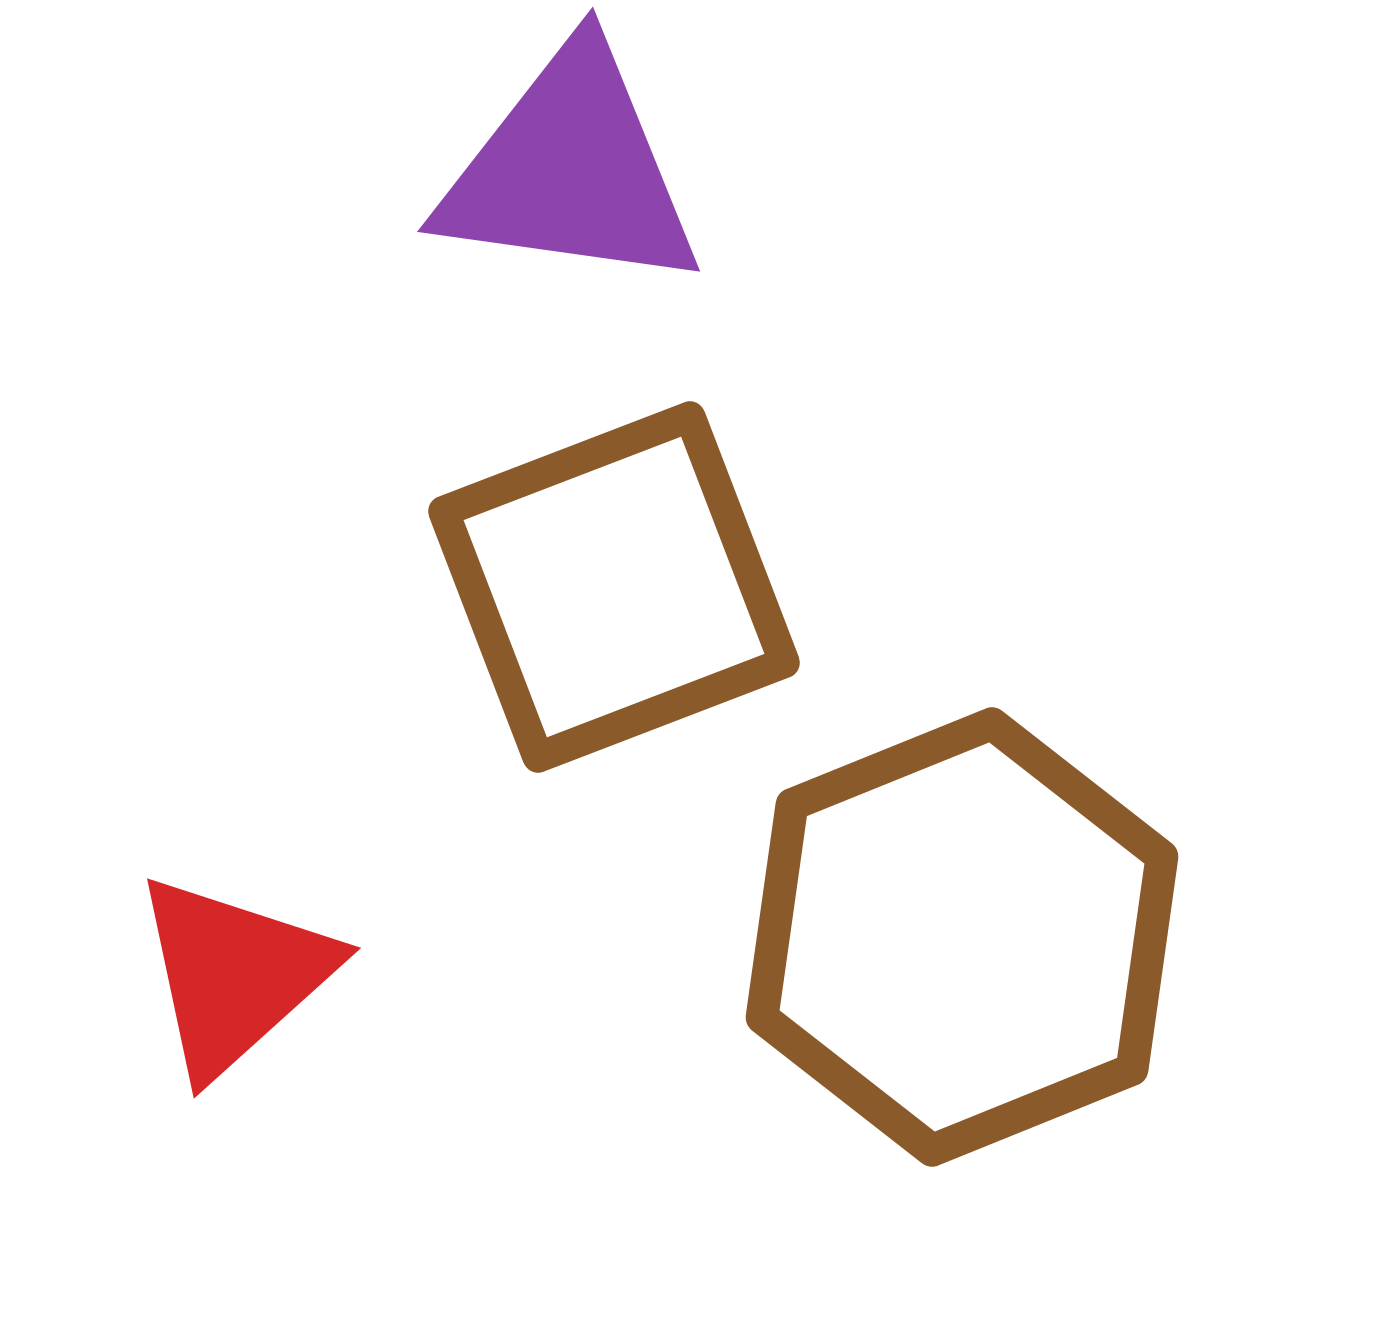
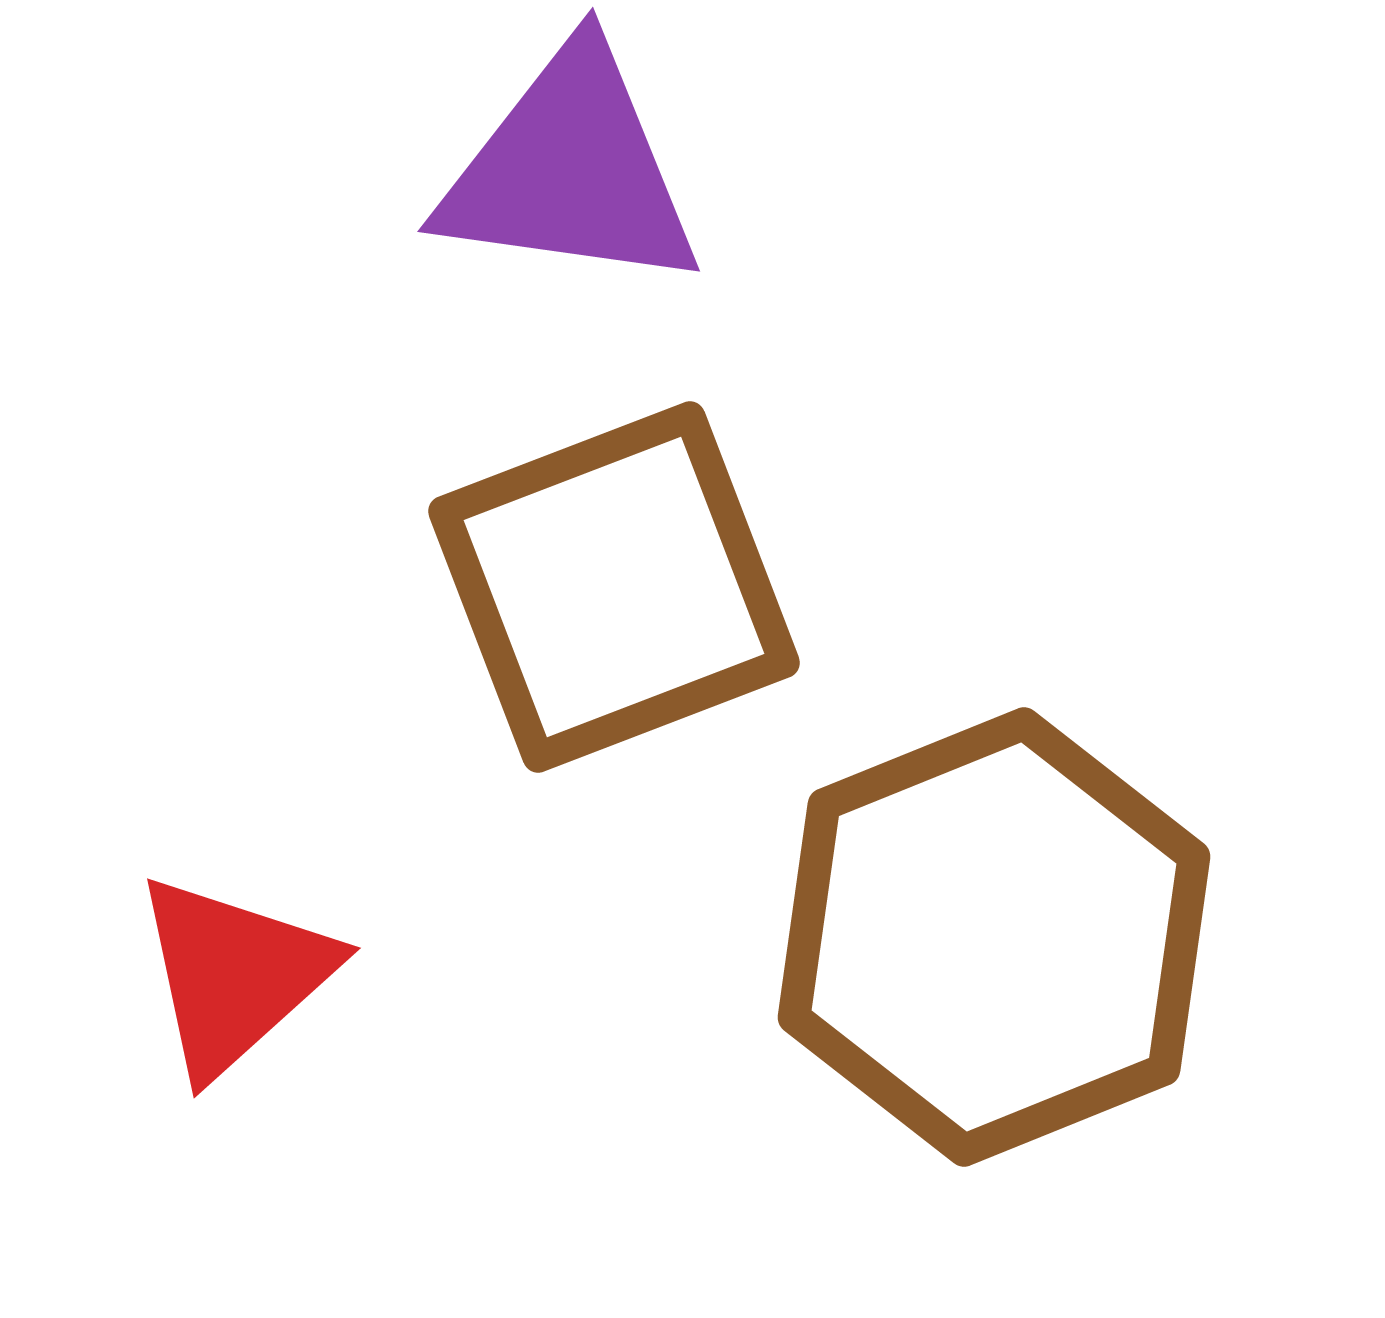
brown hexagon: moved 32 px right
